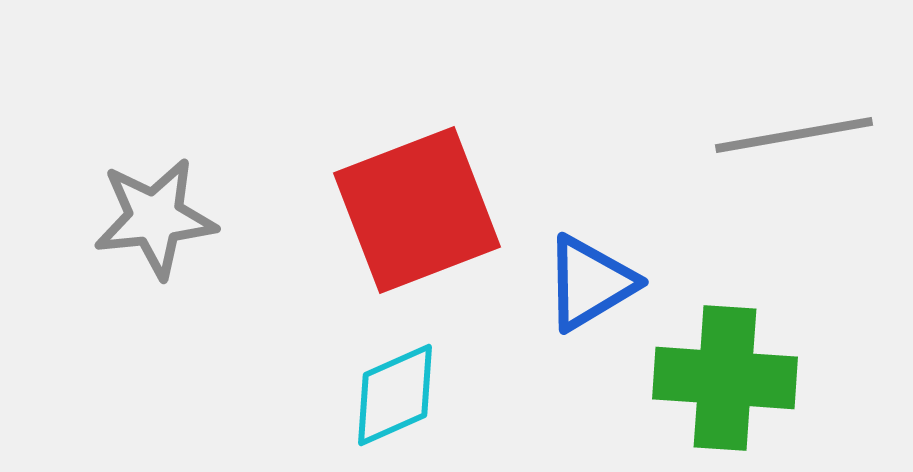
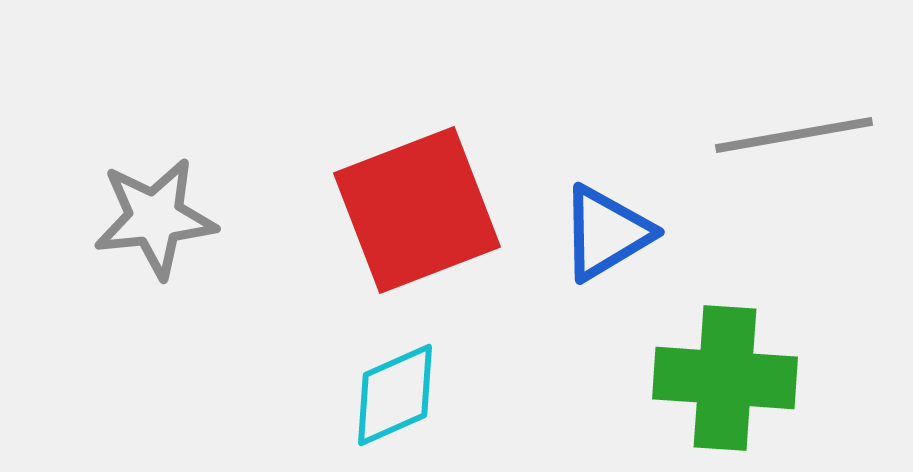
blue triangle: moved 16 px right, 50 px up
